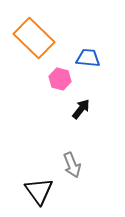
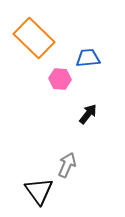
blue trapezoid: rotated 10 degrees counterclockwise
pink hexagon: rotated 10 degrees counterclockwise
black arrow: moved 7 px right, 5 px down
gray arrow: moved 5 px left; rotated 135 degrees counterclockwise
